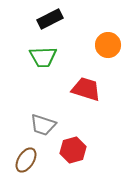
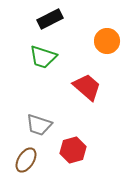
orange circle: moved 1 px left, 4 px up
green trapezoid: rotated 20 degrees clockwise
red trapezoid: moved 1 px right, 2 px up; rotated 24 degrees clockwise
gray trapezoid: moved 4 px left
